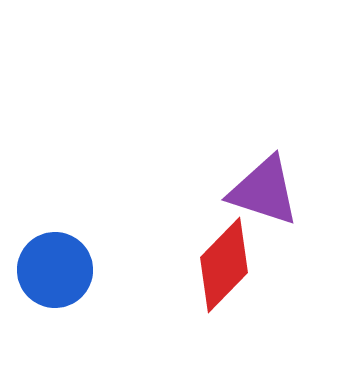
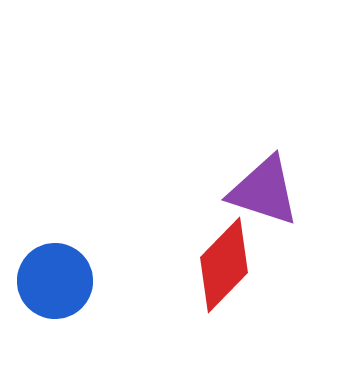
blue circle: moved 11 px down
